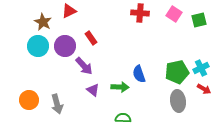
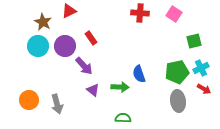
green square: moved 5 px left, 21 px down
